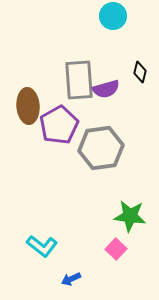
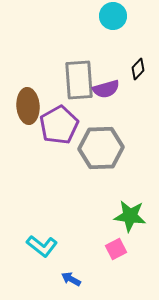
black diamond: moved 2 px left, 3 px up; rotated 30 degrees clockwise
gray hexagon: rotated 6 degrees clockwise
pink square: rotated 20 degrees clockwise
blue arrow: rotated 54 degrees clockwise
